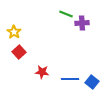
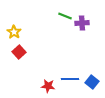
green line: moved 1 px left, 2 px down
red star: moved 6 px right, 14 px down
